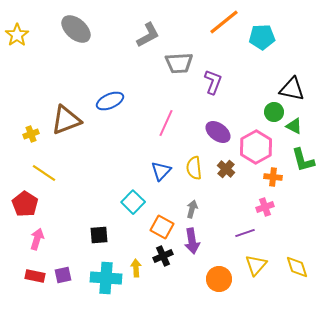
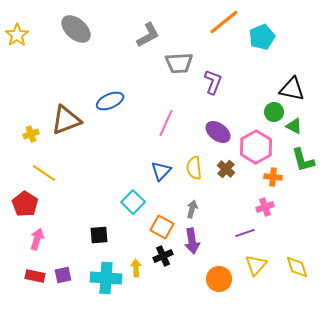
cyan pentagon: rotated 20 degrees counterclockwise
